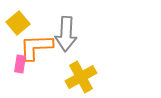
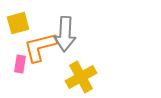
yellow square: rotated 25 degrees clockwise
gray arrow: moved 1 px left
orange L-shape: moved 4 px right; rotated 12 degrees counterclockwise
